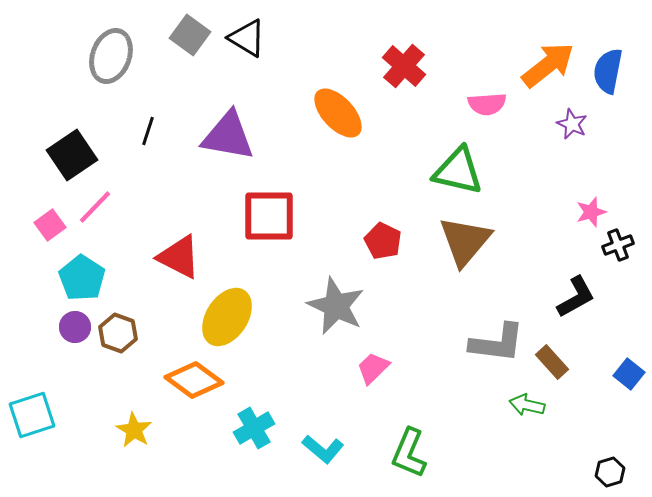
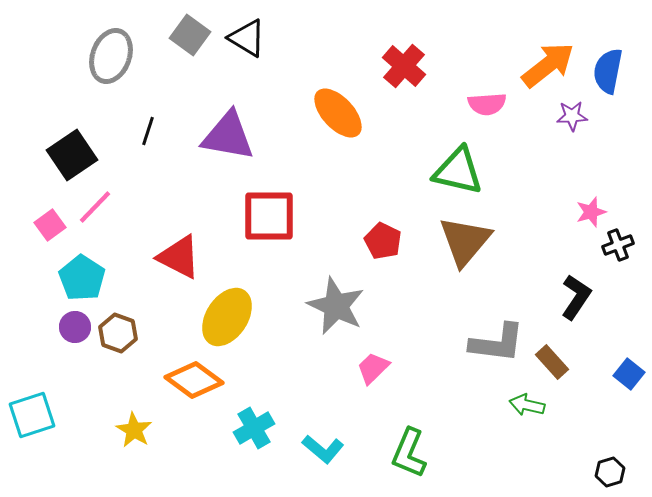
purple star: moved 8 px up; rotated 28 degrees counterclockwise
black L-shape: rotated 27 degrees counterclockwise
